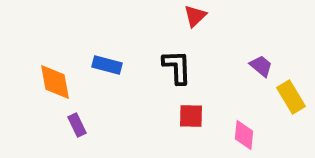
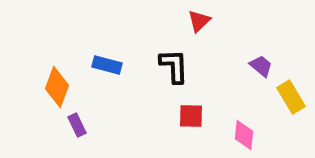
red triangle: moved 4 px right, 5 px down
black L-shape: moved 3 px left, 1 px up
orange diamond: moved 2 px right, 5 px down; rotated 30 degrees clockwise
